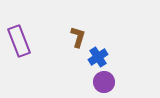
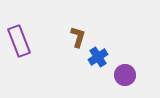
purple circle: moved 21 px right, 7 px up
